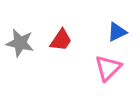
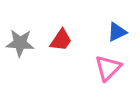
gray star: rotated 8 degrees counterclockwise
